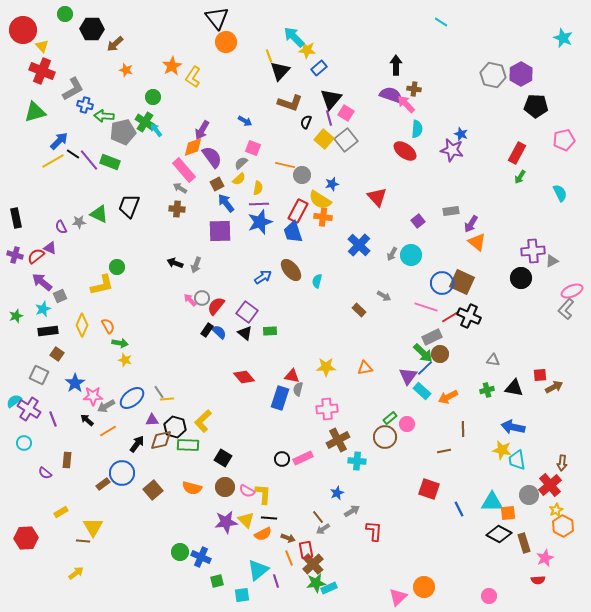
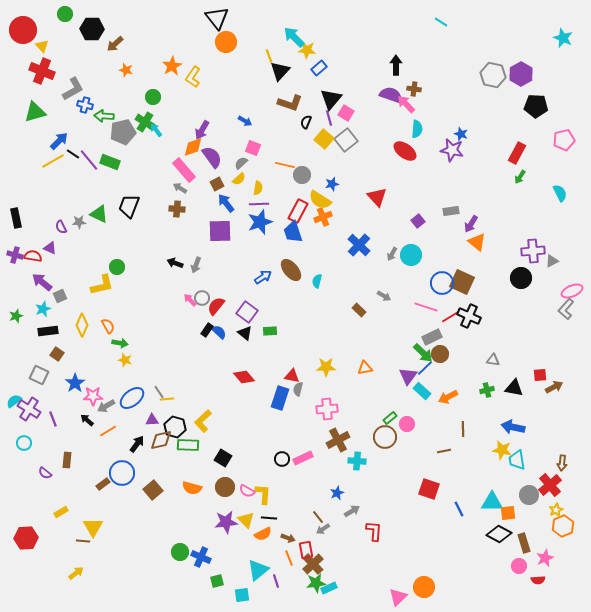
orange cross at (323, 217): rotated 30 degrees counterclockwise
red semicircle at (36, 256): moved 3 px left; rotated 48 degrees clockwise
orange hexagon at (563, 526): rotated 10 degrees clockwise
pink circle at (489, 596): moved 30 px right, 30 px up
